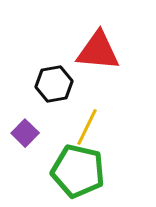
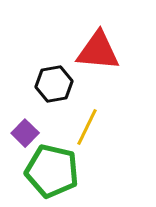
green pentagon: moved 26 px left
